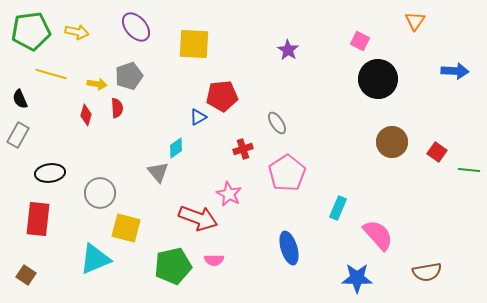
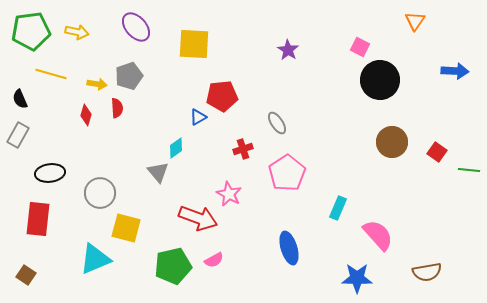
pink square at (360, 41): moved 6 px down
black circle at (378, 79): moved 2 px right, 1 px down
pink semicircle at (214, 260): rotated 30 degrees counterclockwise
